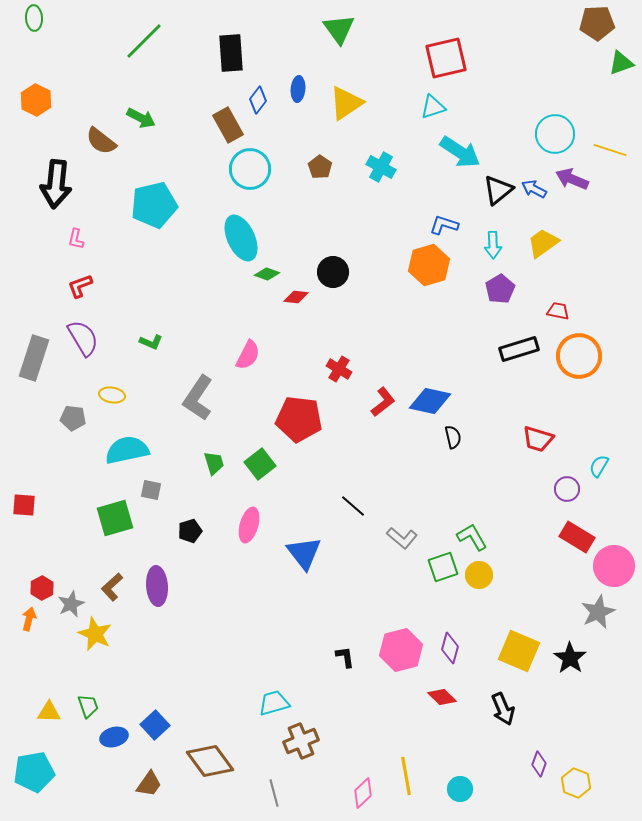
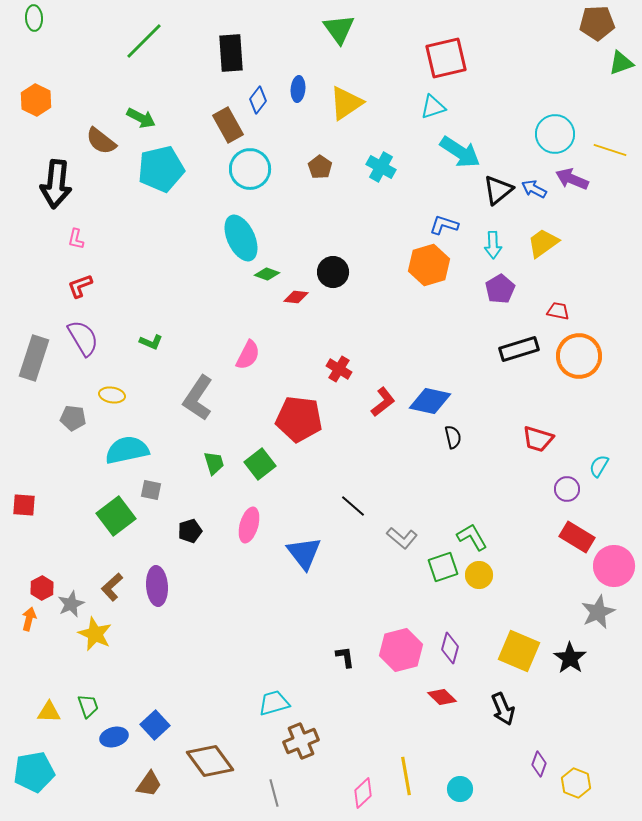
cyan pentagon at (154, 205): moved 7 px right, 36 px up
green square at (115, 518): moved 1 px right, 2 px up; rotated 21 degrees counterclockwise
